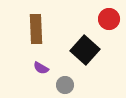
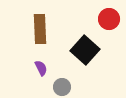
brown rectangle: moved 4 px right
purple semicircle: rotated 147 degrees counterclockwise
gray circle: moved 3 px left, 2 px down
